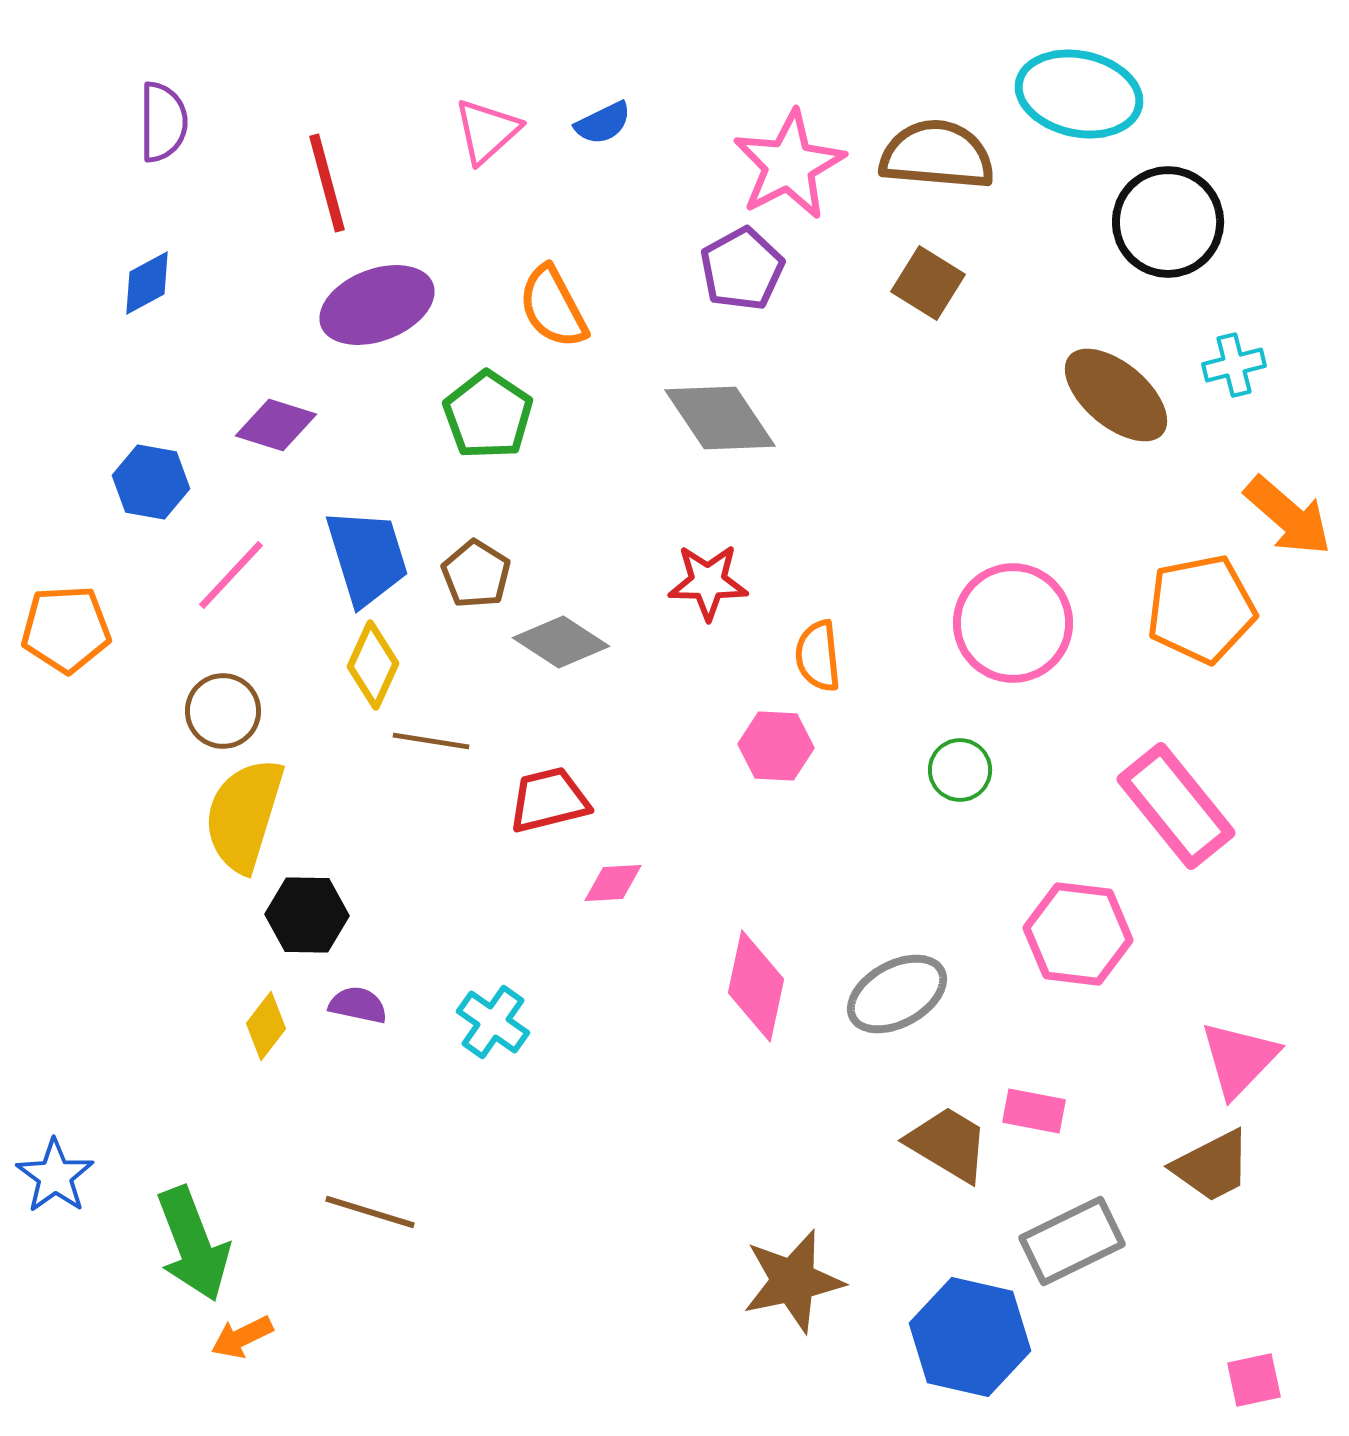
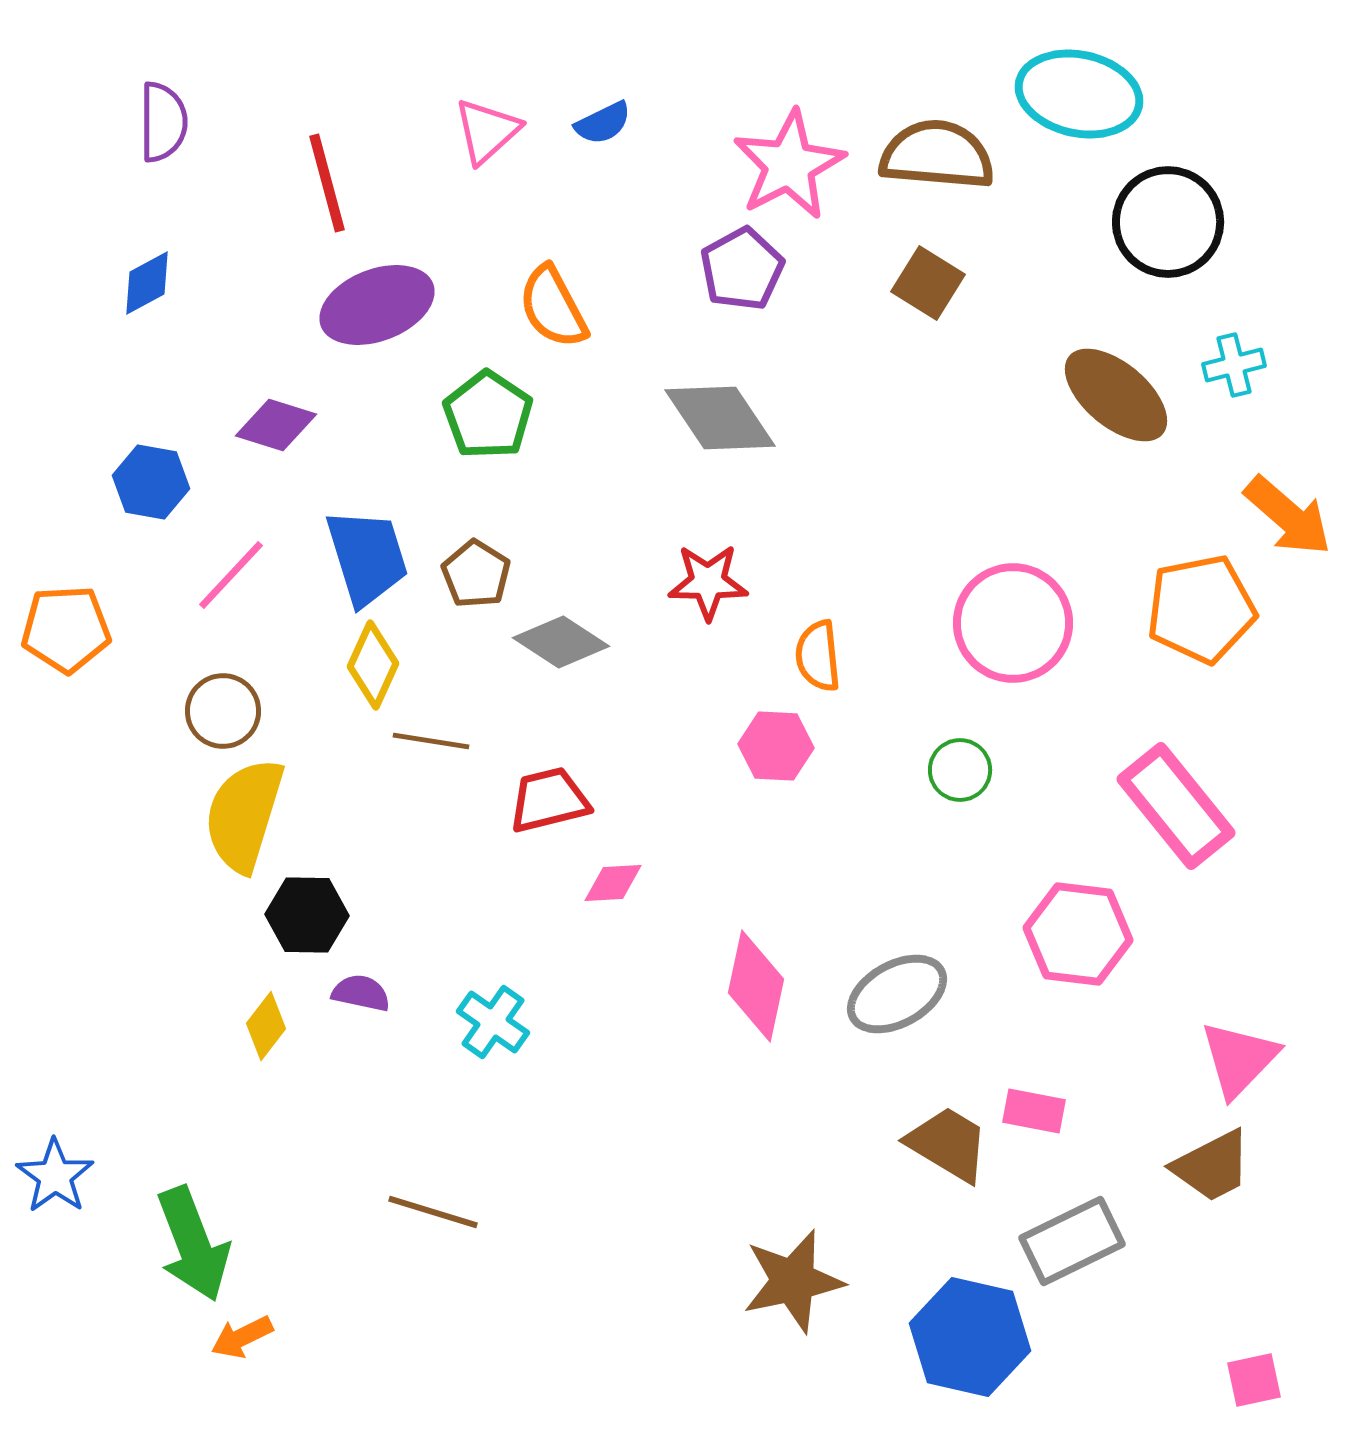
purple semicircle at (358, 1005): moved 3 px right, 12 px up
brown line at (370, 1212): moved 63 px right
